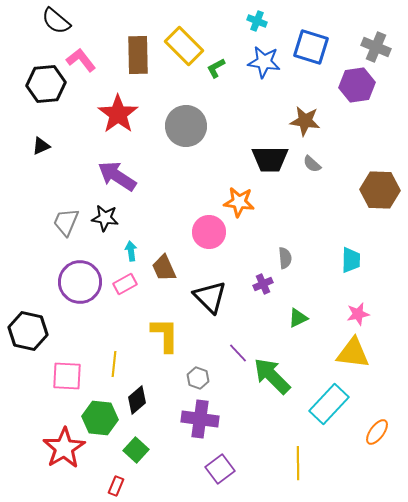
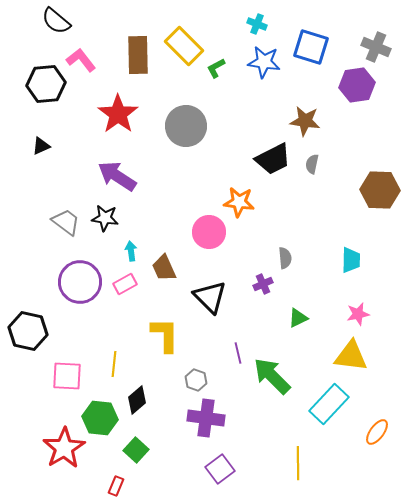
cyan cross at (257, 21): moved 3 px down
black trapezoid at (270, 159): moved 3 px right; rotated 27 degrees counterclockwise
gray semicircle at (312, 164): rotated 60 degrees clockwise
gray trapezoid at (66, 222): rotated 104 degrees clockwise
purple line at (238, 353): rotated 30 degrees clockwise
yellow triangle at (353, 353): moved 2 px left, 3 px down
gray hexagon at (198, 378): moved 2 px left, 2 px down
purple cross at (200, 419): moved 6 px right, 1 px up
